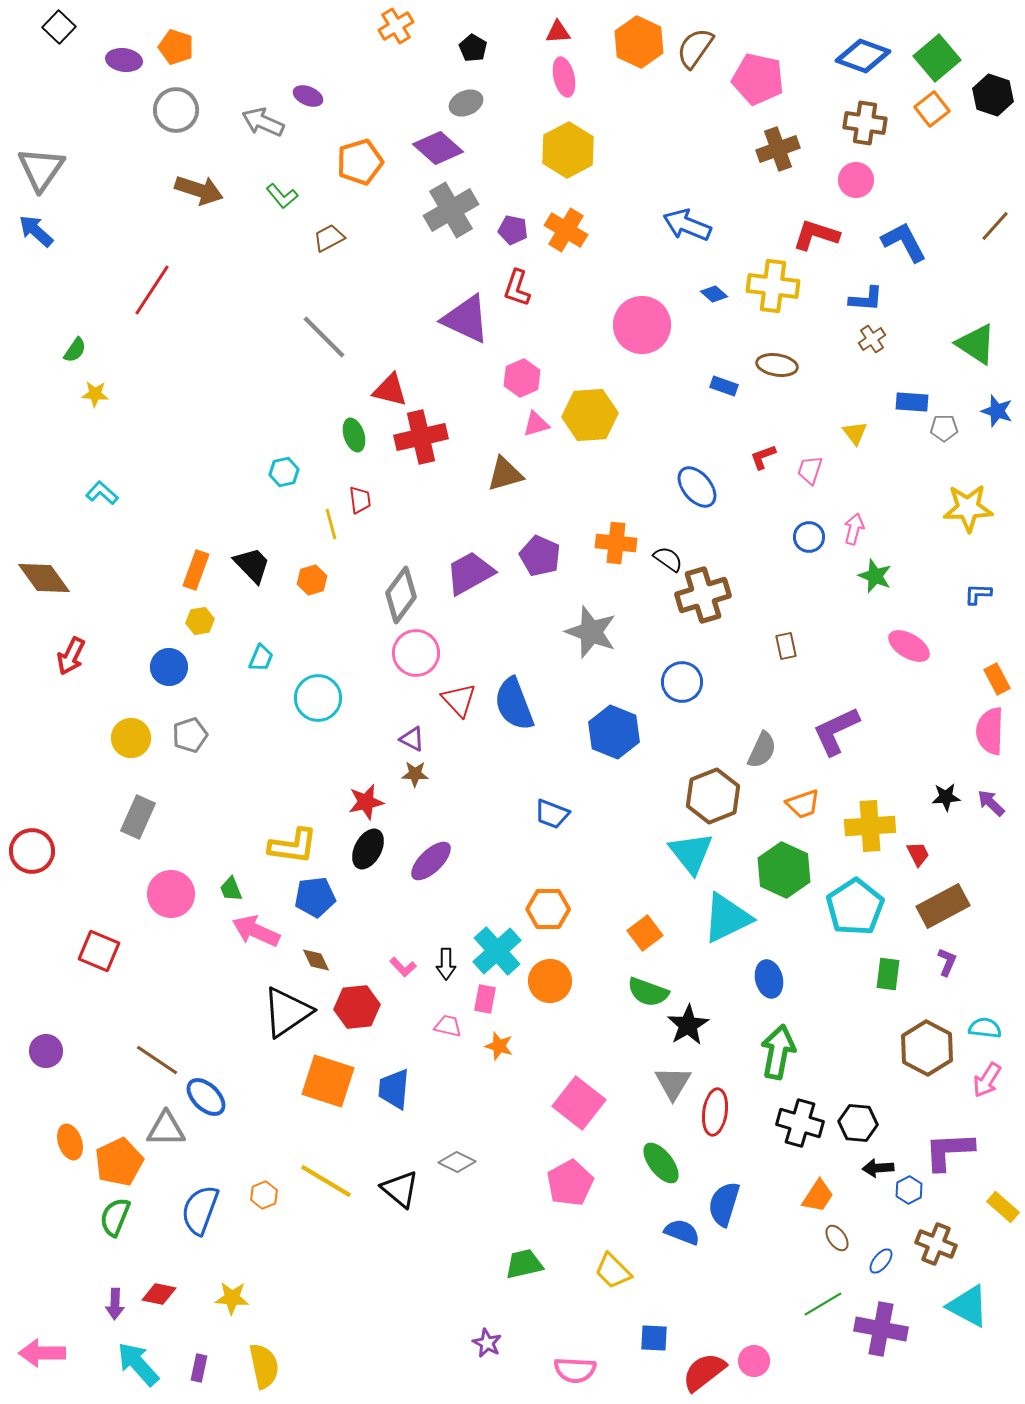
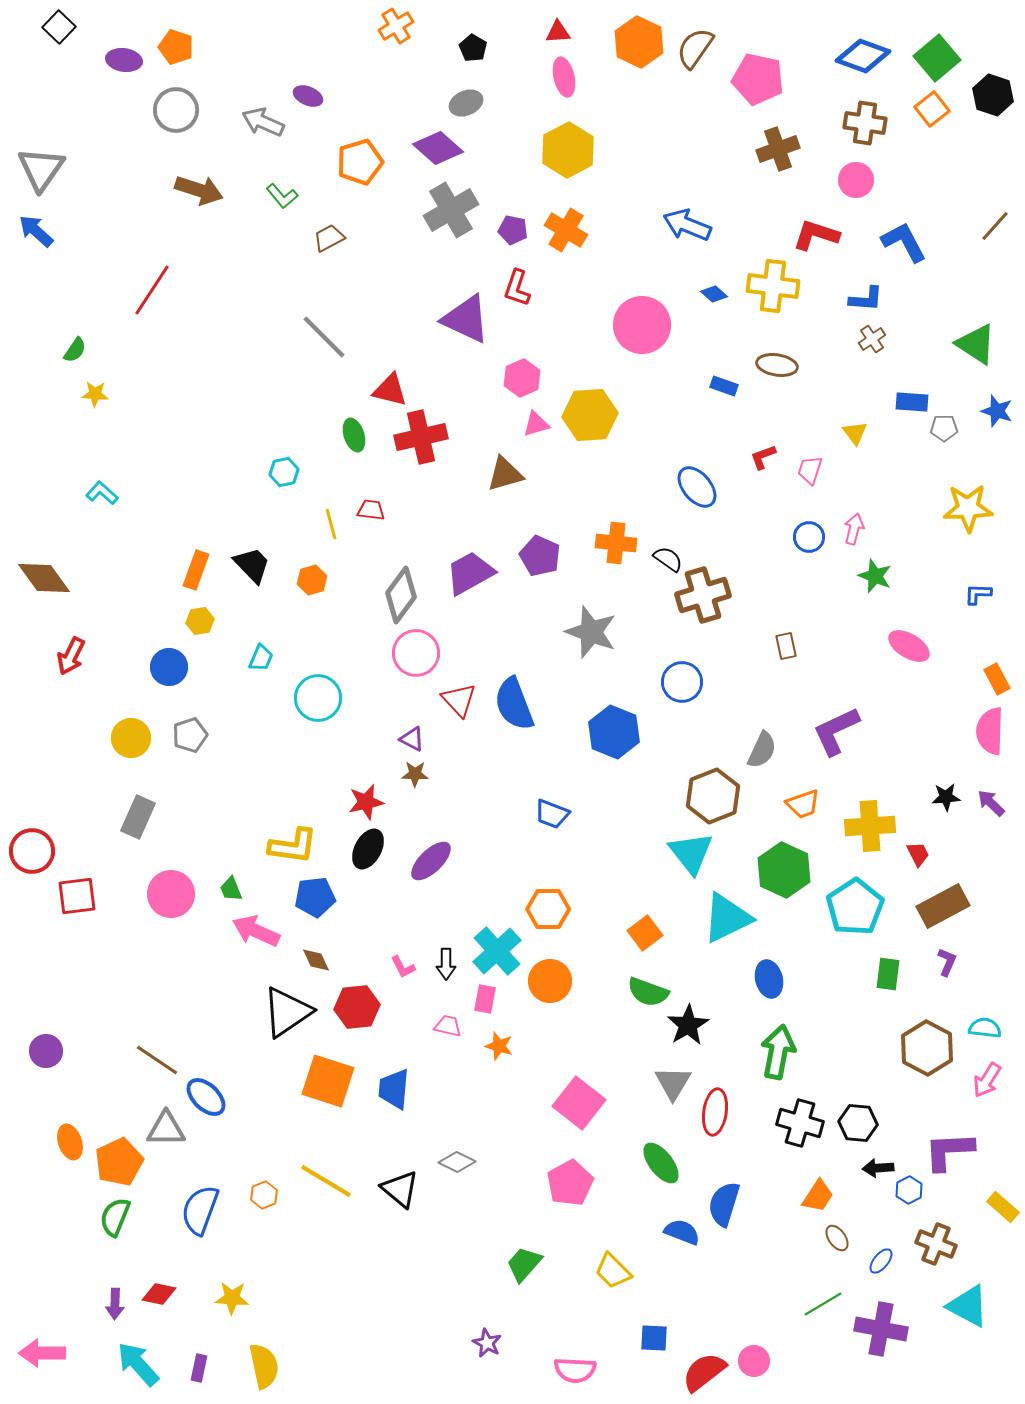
red trapezoid at (360, 500): moved 11 px right, 10 px down; rotated 76 degrees counterclockwise
red square at (99, 951): moved 22 px left, 55 px up; rotated 30 degrees counterclockwise
pink L-shape at (403, 967): rotated 16 degrees clockwise
green trapezoid at (524, 1264): rotated 36 degrees counterclockwise
